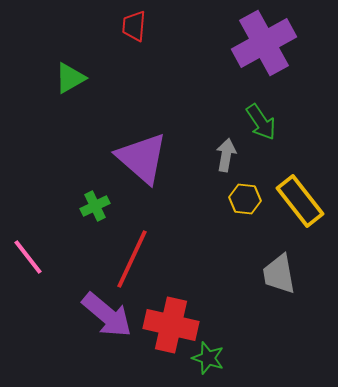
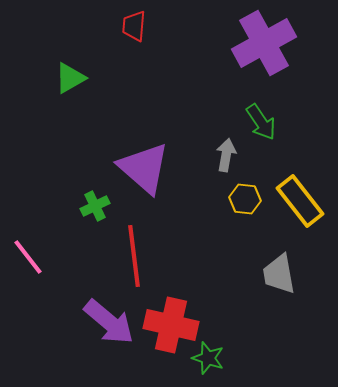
purple triangle: moved 2 px right, 10 px down
red line: moved 2 px right, 3 px up; rotated 32 degrees counterclockwise
purple arrow: moved 2 px right, 7 px down
